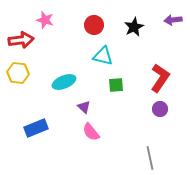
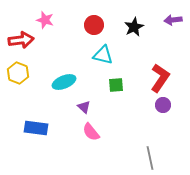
cyan triangle: moved 1 px up
yellow hexagon: rotated 15 degrees clockwise
purple circle: moved 3 px right, 4 px up
blue rectangle: rotated 30 degrees clockwise
